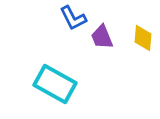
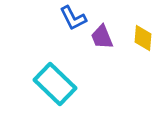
cyan rectangle: rotated 15 degrees clockwise
